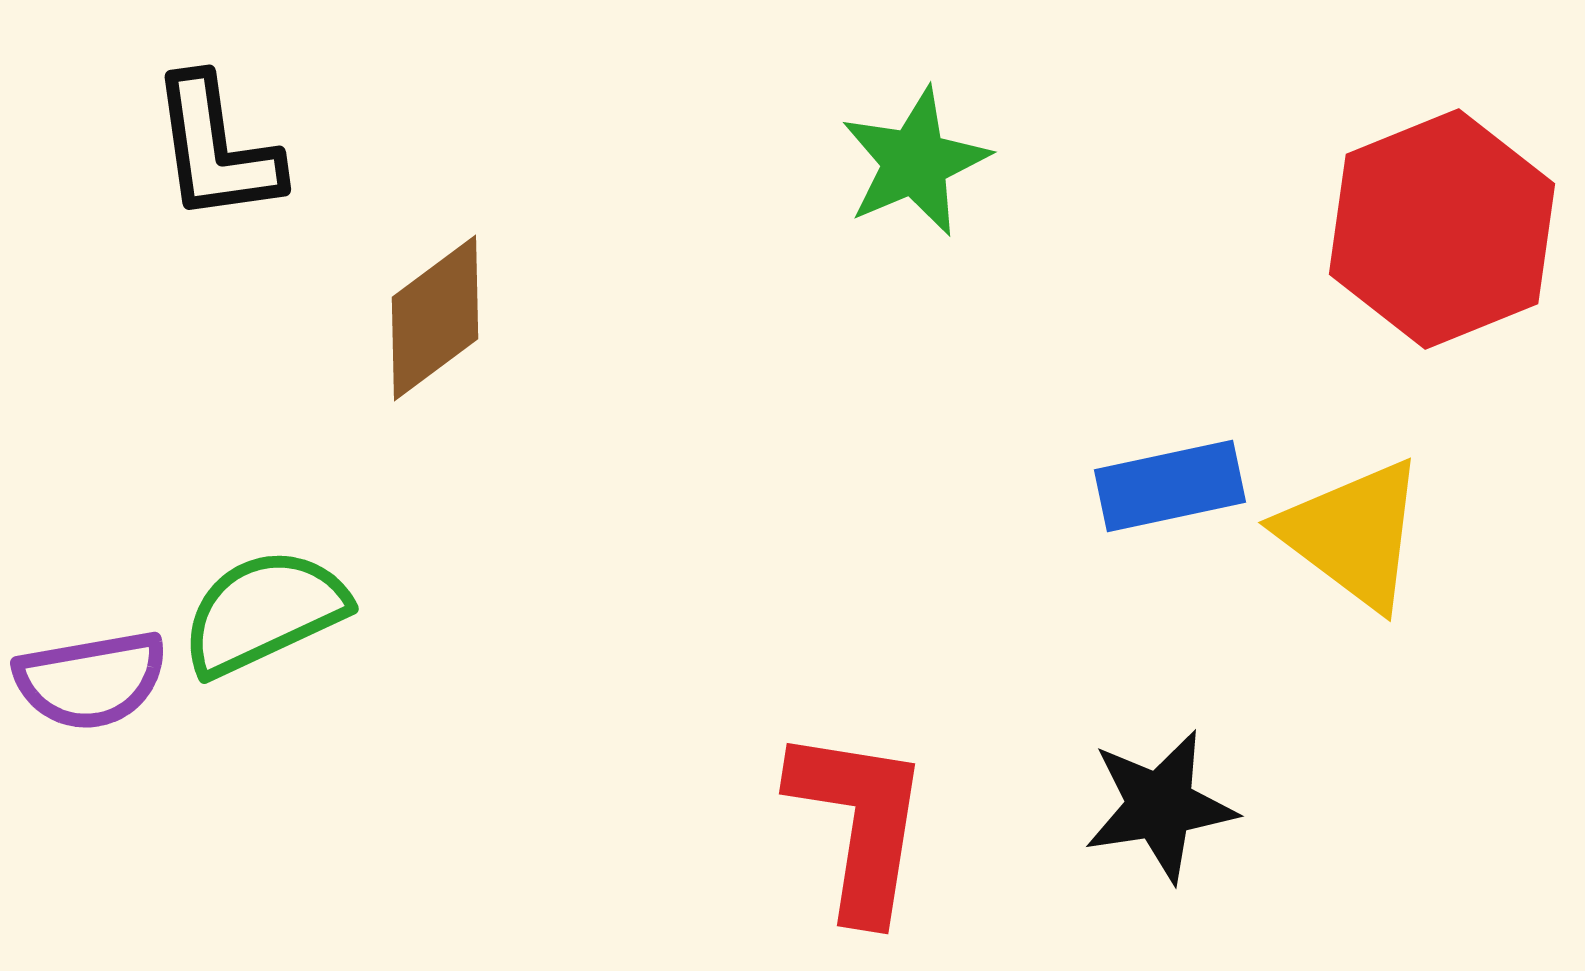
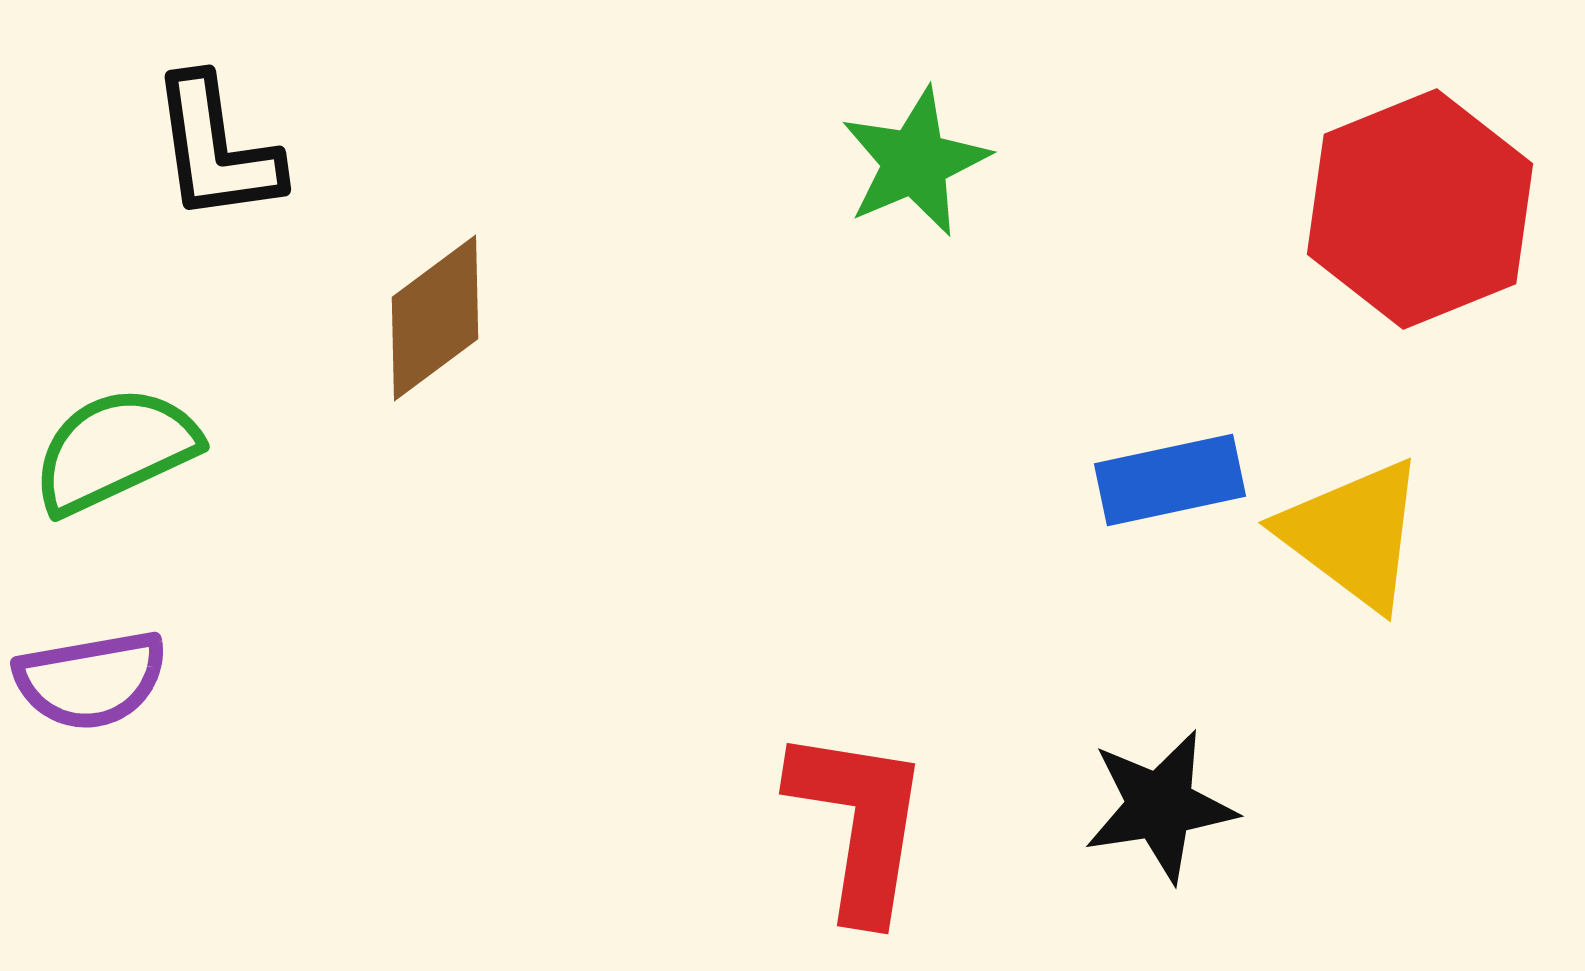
red hexagon: moved 22 px left, 20 px up
blue rectangle: moved 6 px up
green semicircle: moved 149 px left, 162 px up
